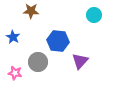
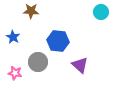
cyan circle: moved 7 px right, 3 px up
purple triangle: moved 4 px down; rotated 30 degrees counterclockwise
